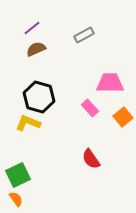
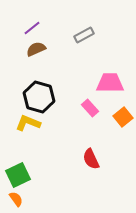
red semicircle: rotated 10 degrees clockwise
